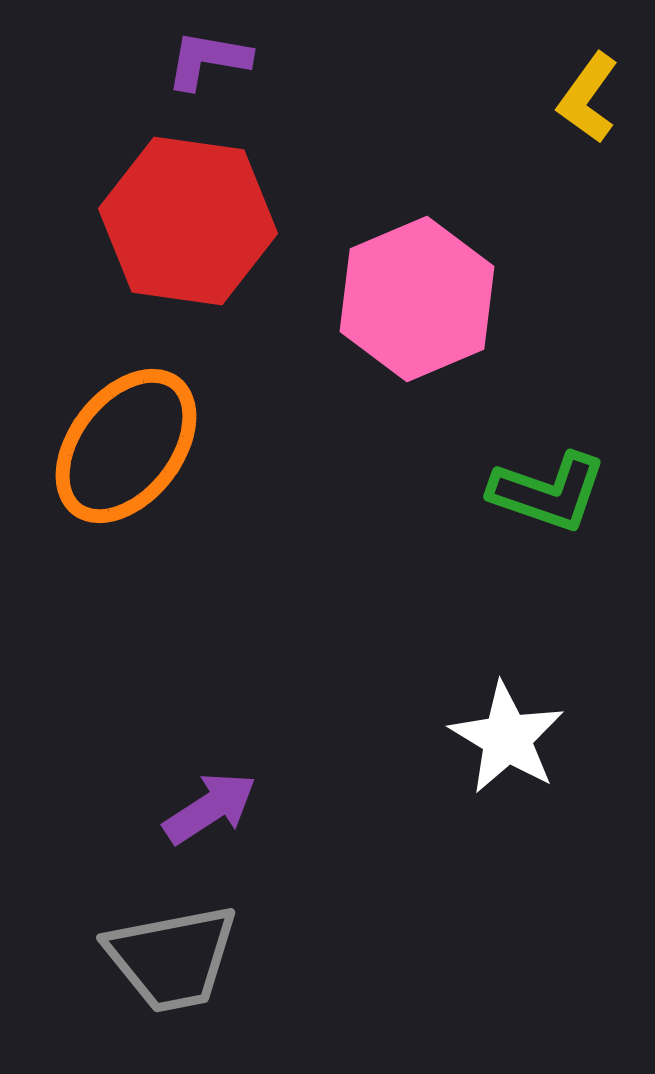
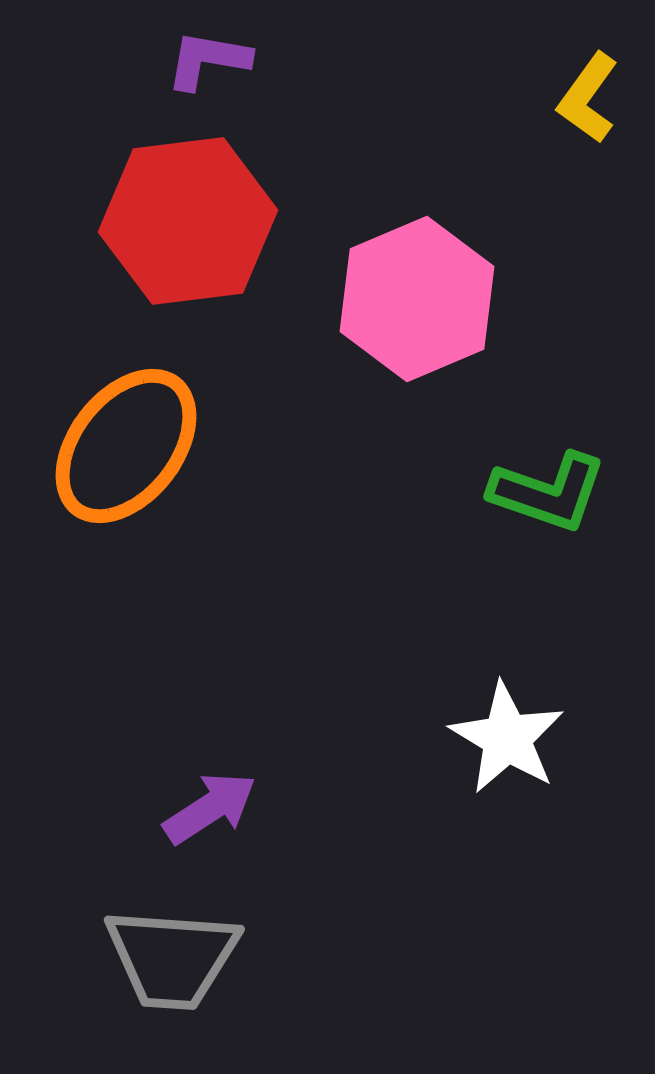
red hexagon: rotated 15 degrees counterclockwise
gray trapezoid: rotated 15 degrees clockwise
